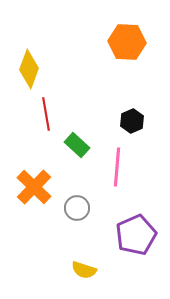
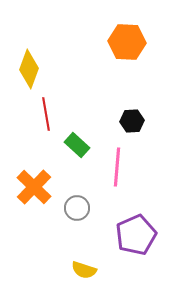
black hexagon: rotated 20 degrees clockwise
